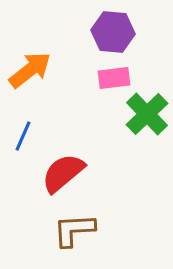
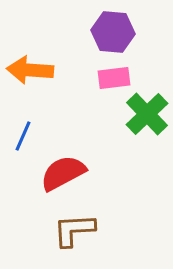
orange arrow: rotated 138 degrees counterclockwise
red semicircle: rotated 12 degrees clockwise
